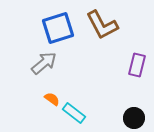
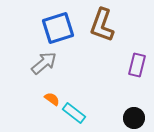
brown L-shape: rotated 48 degrees clockwise
